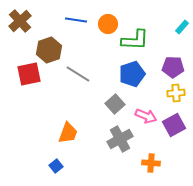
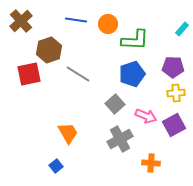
brown cross: moved 1 px right
cyan rectangle: moved 2 px down
orange trapezoid: rotated 50 degrees counterclockwise
